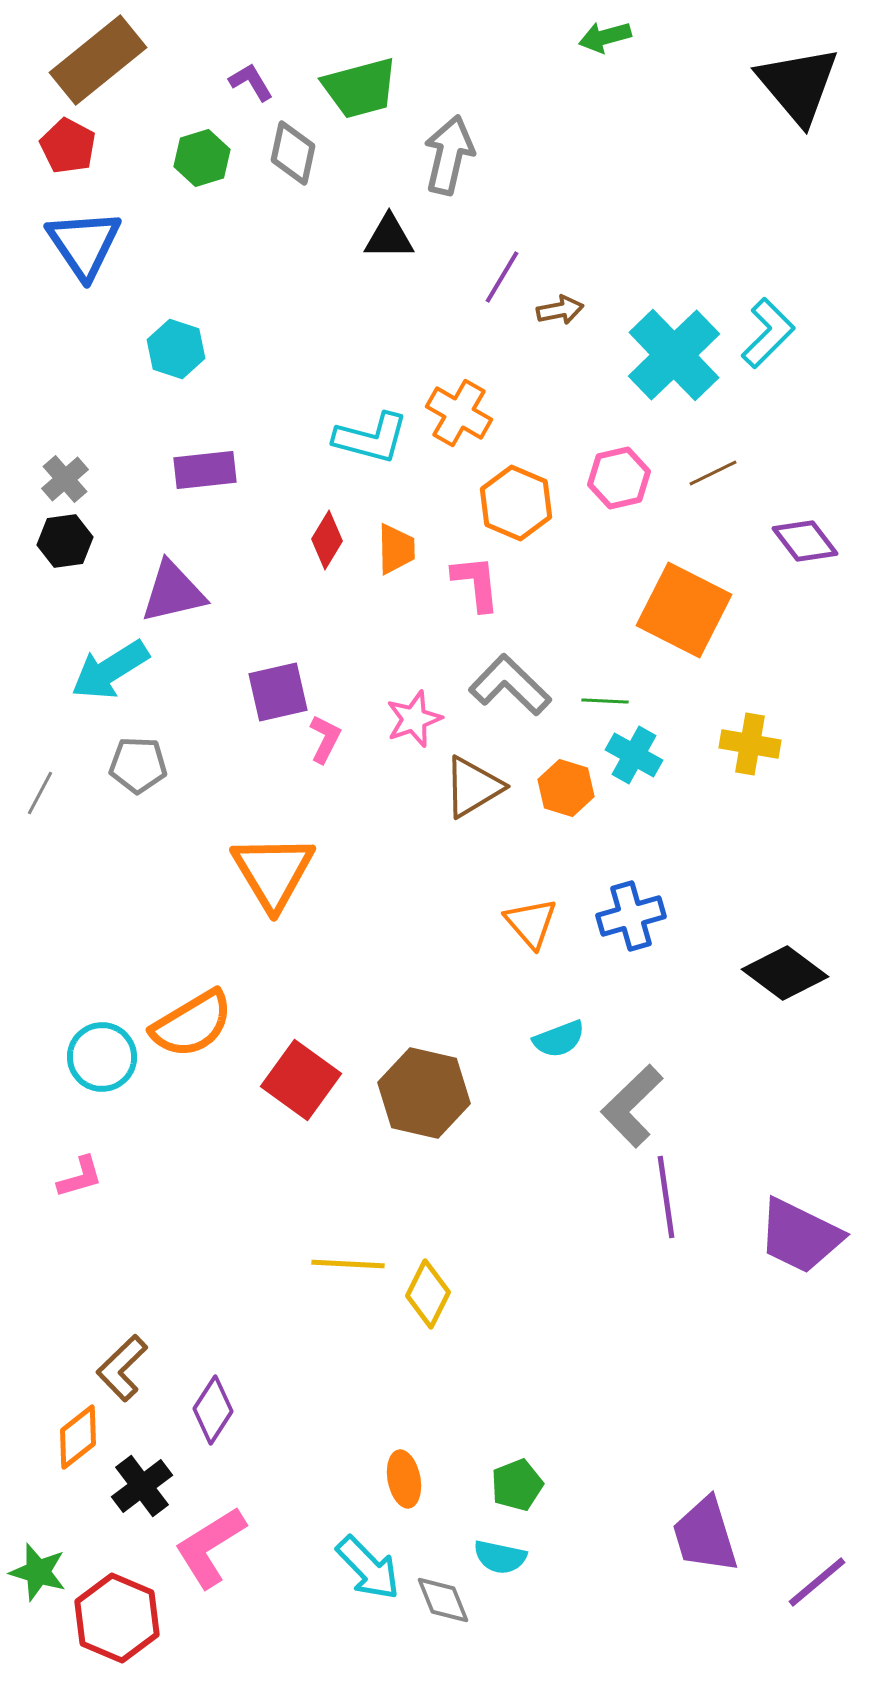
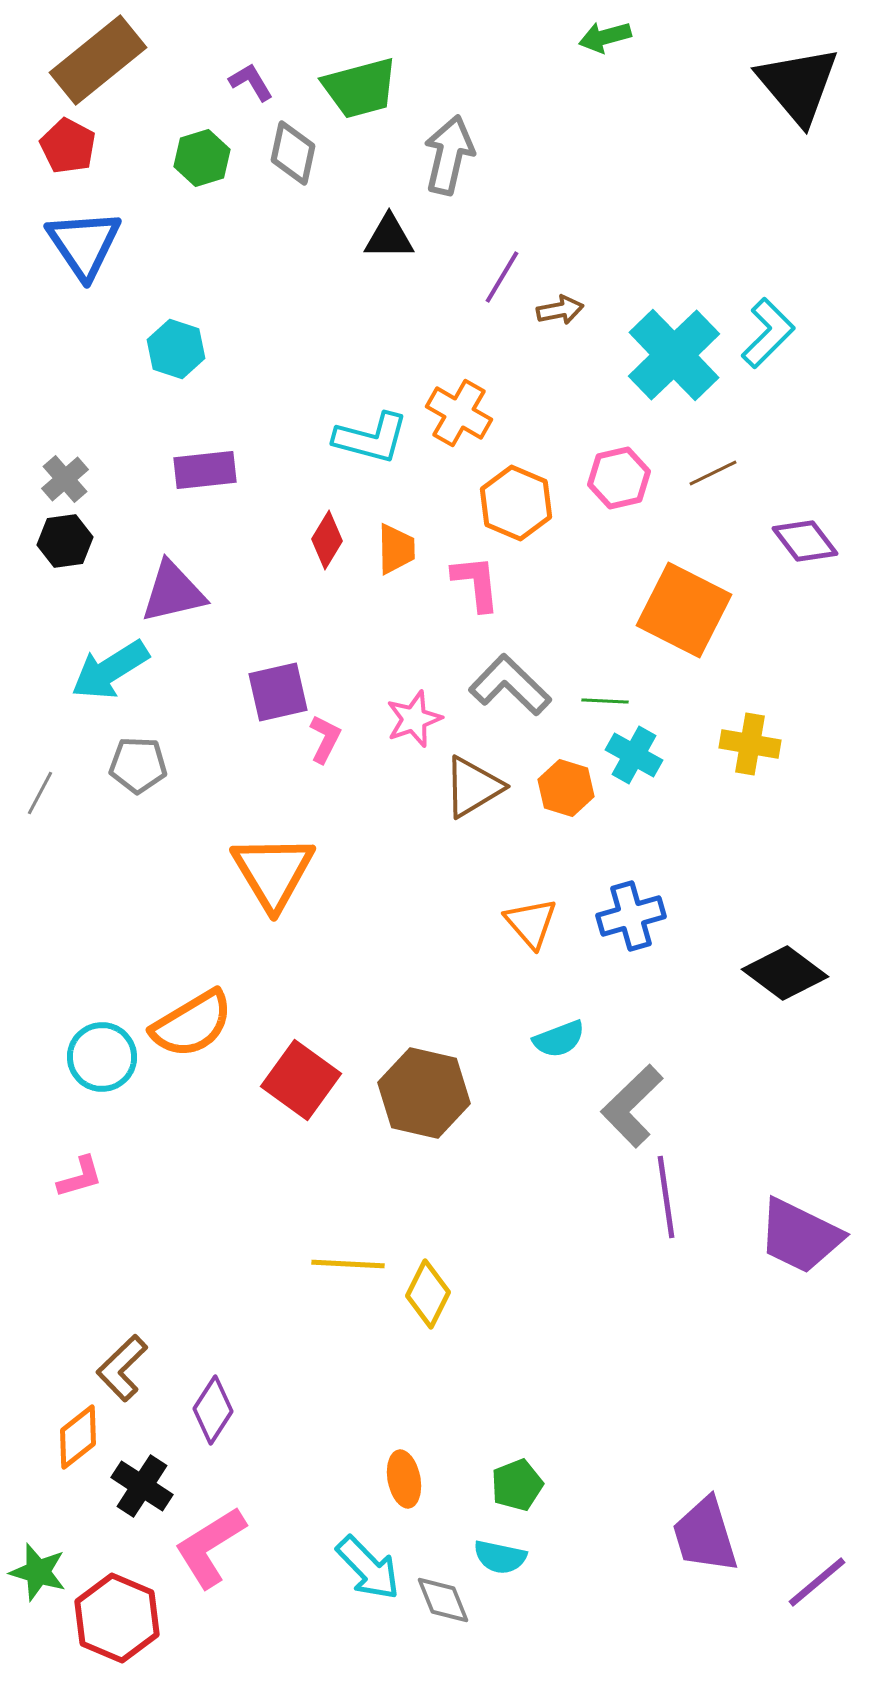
black cross at (142, 1486): rotated 20 degrees counterclockwise
